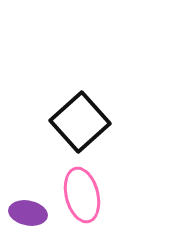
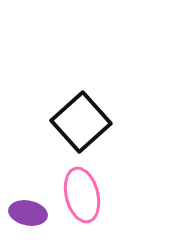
black square: moved 1 px right
